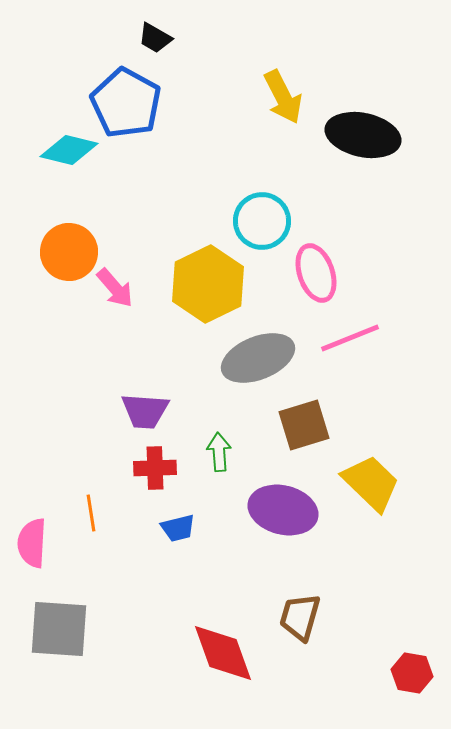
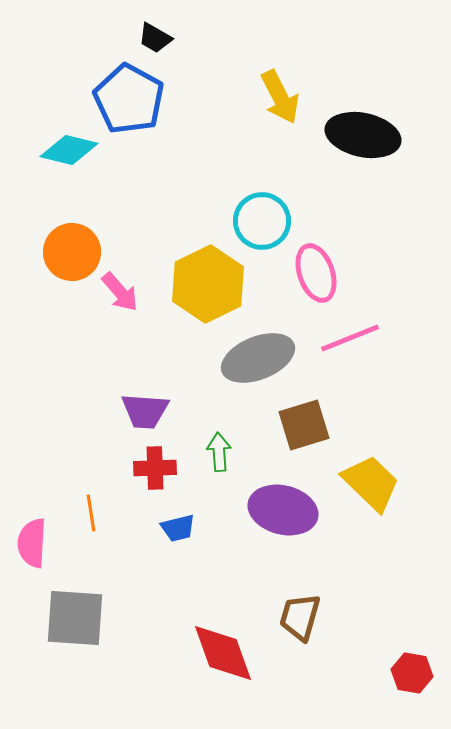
yellow arrow: moved 3 px left
blue pentagon: moved 3 px right, 4 px up
orange circle: moved 3 px right
pink arrow: moved 5 px right, 4 px down
gray square: moved 16 px right, 11 px up
